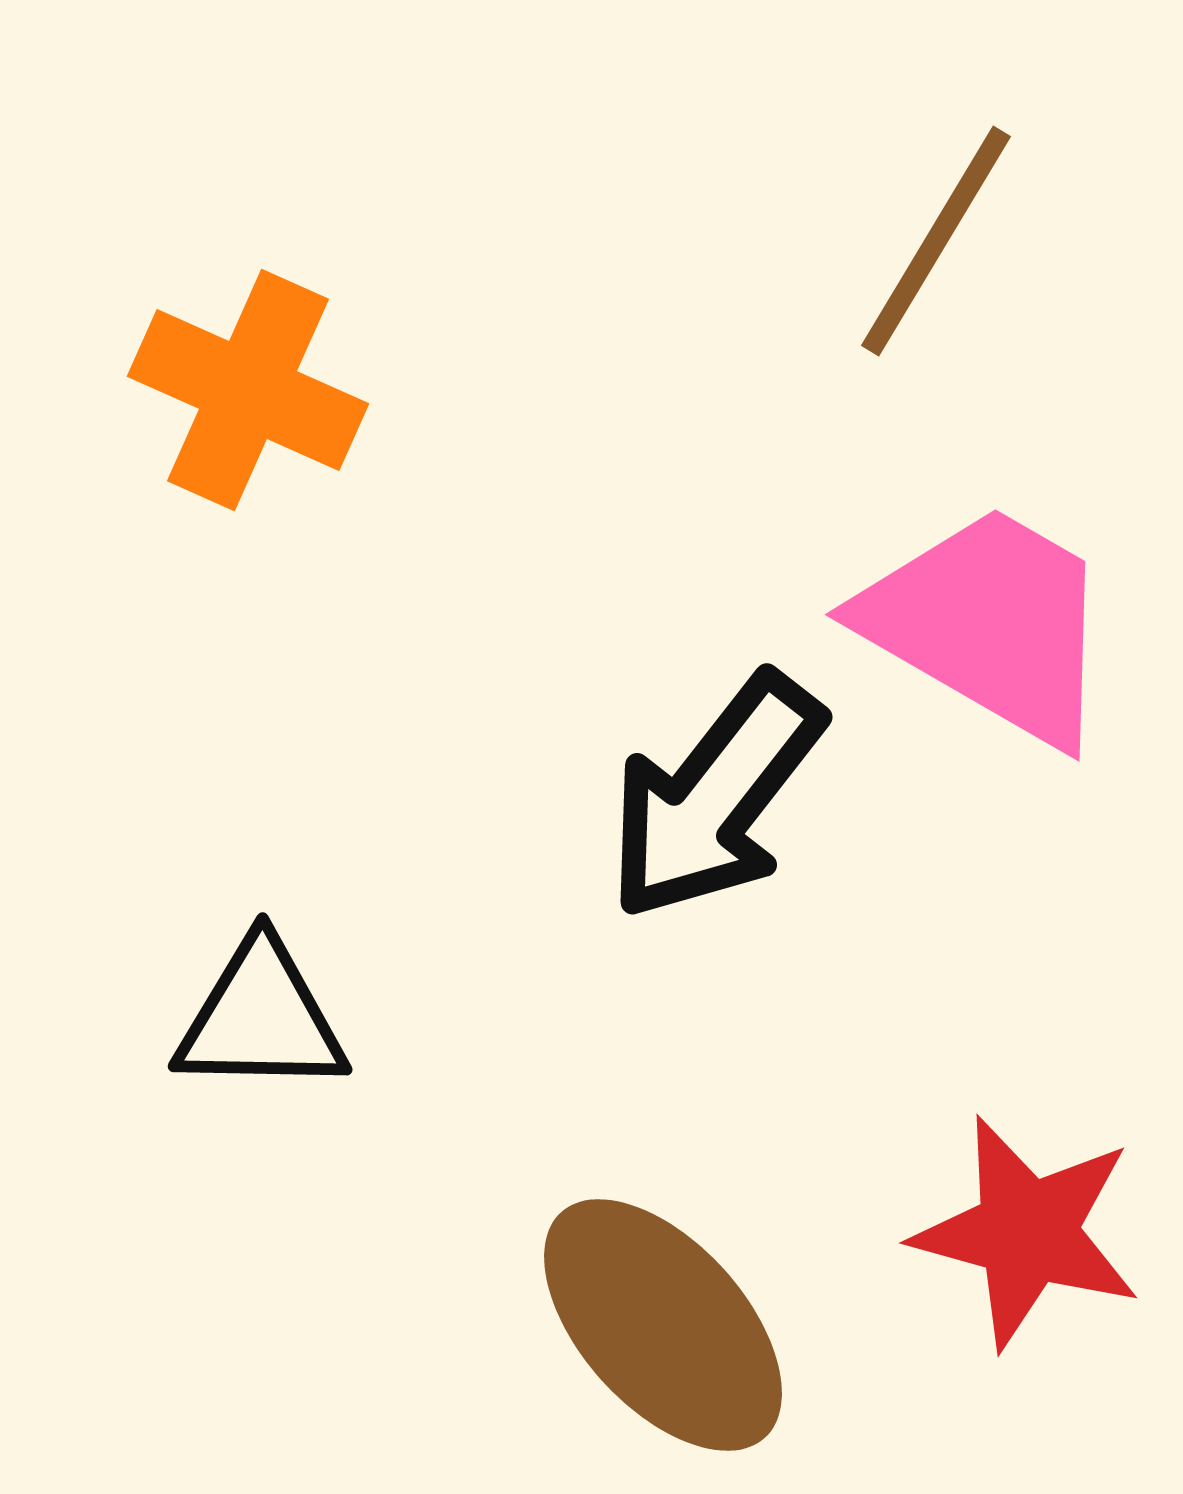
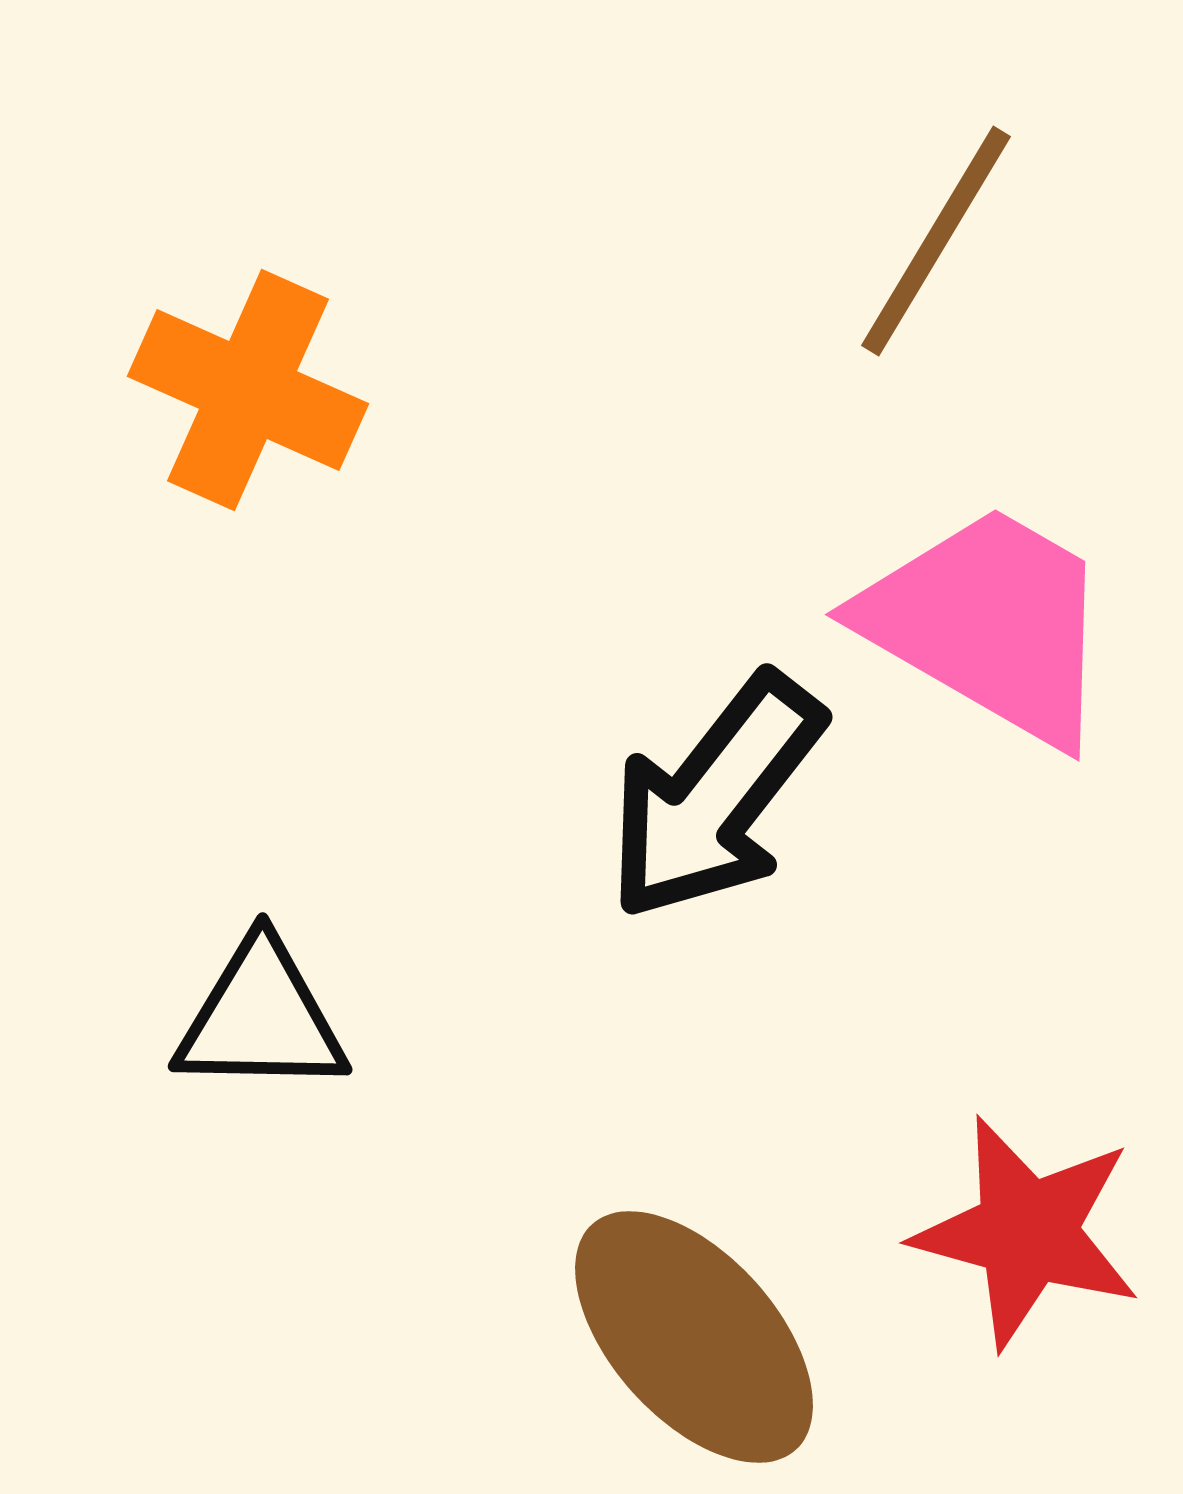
brown ellipse: moved 31 px right, 12 px down
